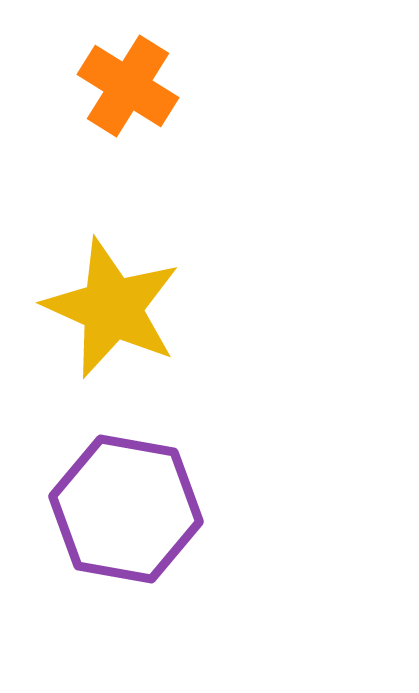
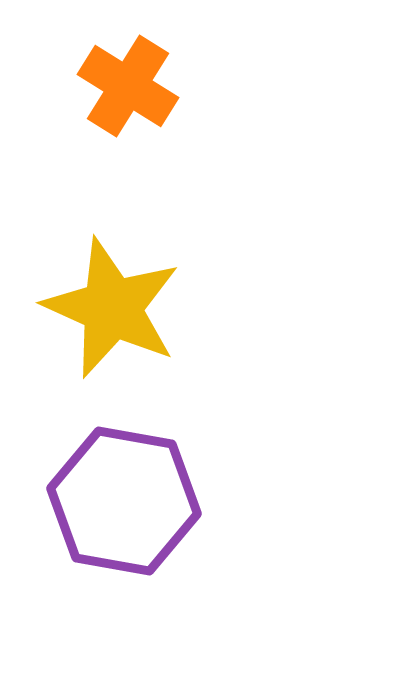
purple hexagon: moved 2 px left, 8 px up
